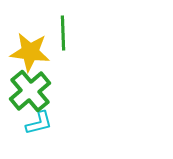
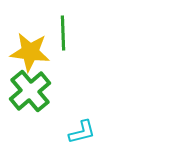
cyan L-shape: moved 43 px right, 9 px down
